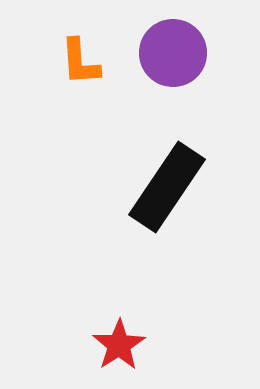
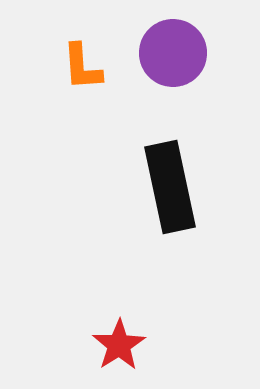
orange L-shape: moved 2 px right, 5 px down
black rectangle: moved 3 px right; rotated 46 degrees counterclockwise
